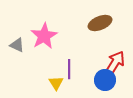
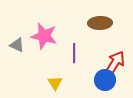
brown ellipse: rotated 20 degrees clockwise
pink star: rotated 28 degrees counterclockwise
purple line: moved 5 px right, 16 px up
yellow triangle: moved 1 px left
